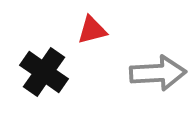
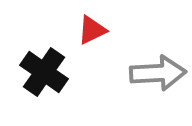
red triangle: rotated 12 degrees counterclockwise
